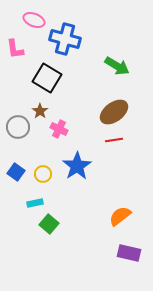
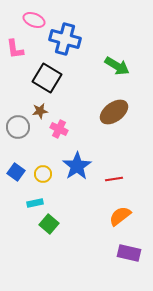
brown star: rotated 28 degrees clockwise
red line: moved 39 px down
